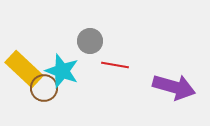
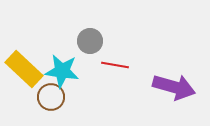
cyan star: rotated 12 degrees counterclockwise
brown circle: moved 7 px right, 9 px down
